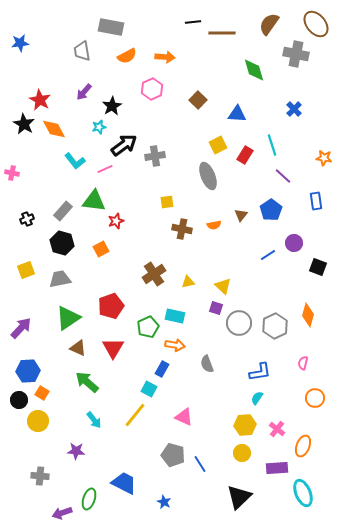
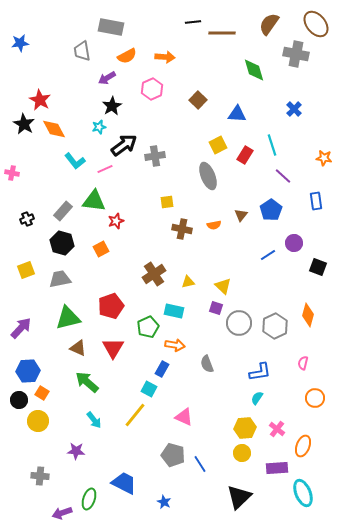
purple arrow at (84, 92): moved 23 px right, 14 px up; rotated 18 degrees clockwise
cyan rectangle at (175, 316): moved 1 px left, 5 px up
green triangle at (68, 318): rotated 20 degrees clockwise
yellow hexagon at (245, 425): moved 3 px down
